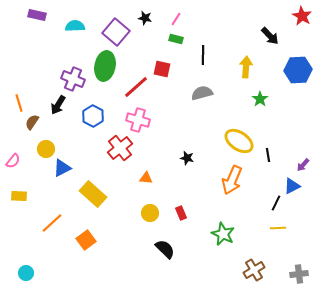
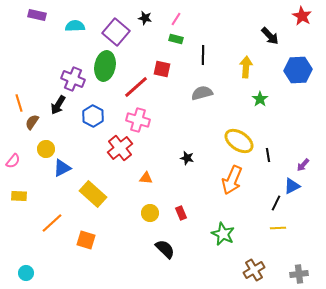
orange square at (86, 240): rotated 36 degrees counterclockwise
